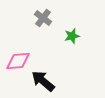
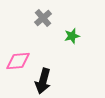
gray cross: rotated 12 degrees clockwise
black arrow: rotated 115 degrees counterclockwise
